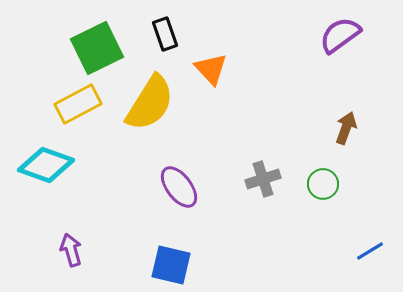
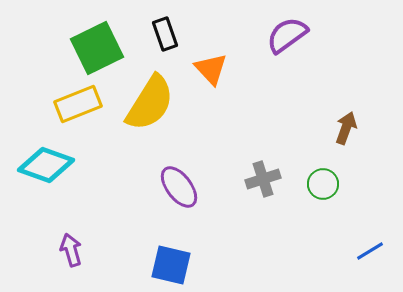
purple semicircle: moved 53 px left
yellow rectangle: rotated 6 degrees clockwise
